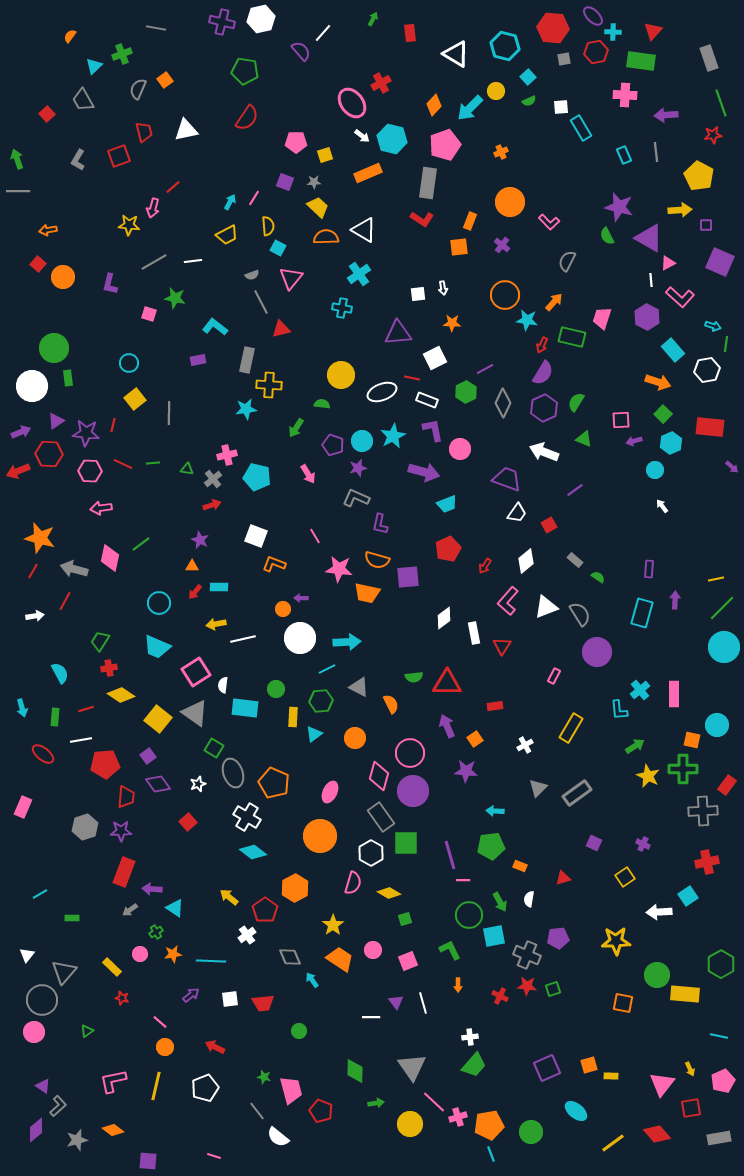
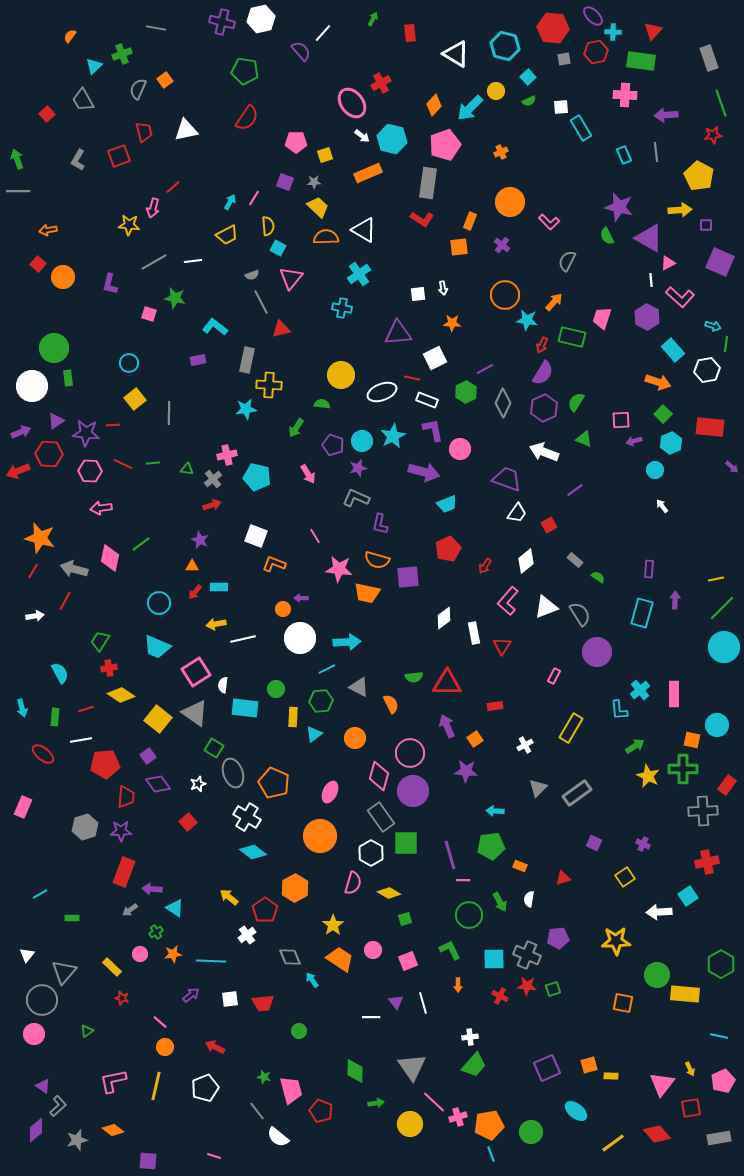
red line at (113, 425): rotated 72 degrees clockwise
cyan square at (494, 936): moved 23 px down; rotated 10 degrees clockwise
pink circle at (34, 1032): moved 2 px down
